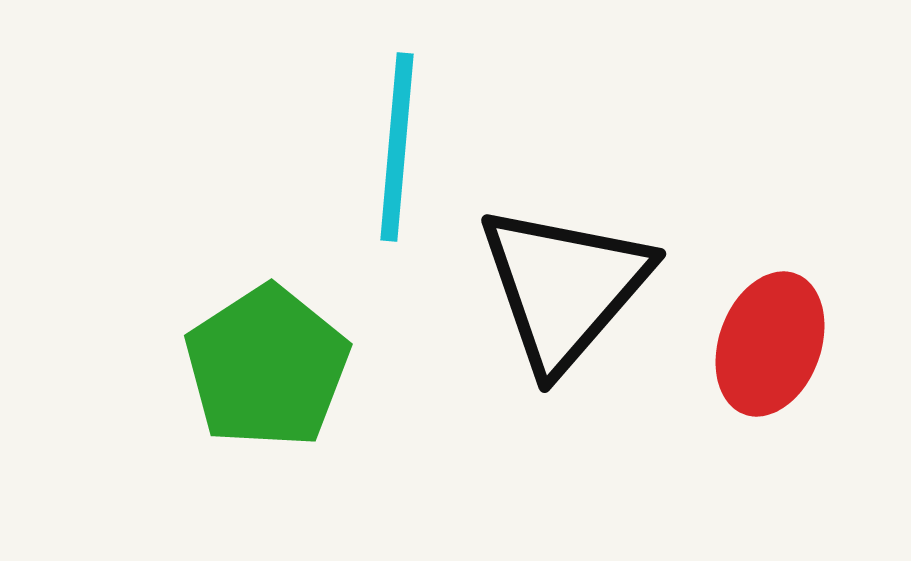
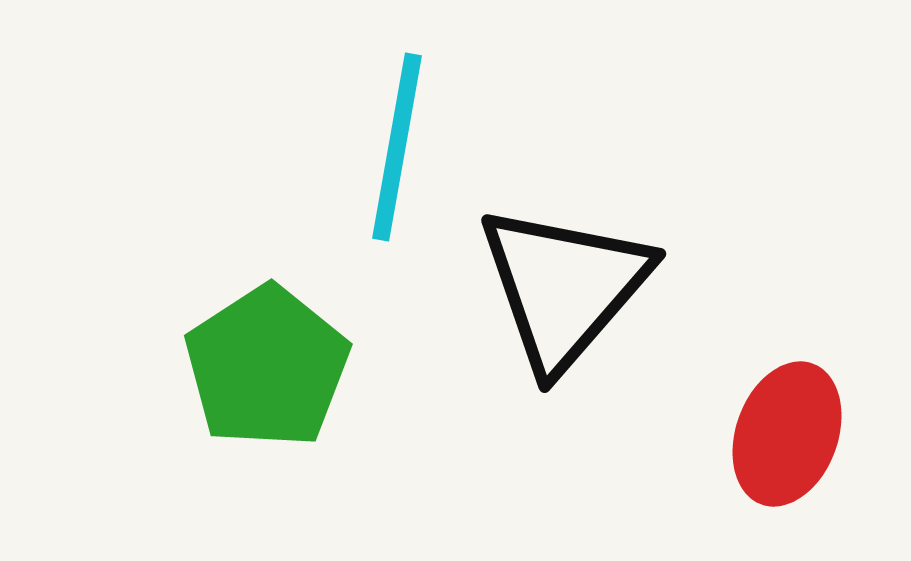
cyan line: rotated 5 degrees clockwise
red ellipse: moved 17 px right, 90 px down
